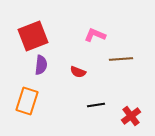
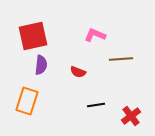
red square: rotated 8 degrees clockwise
